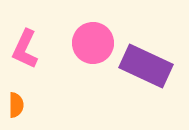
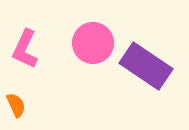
purple rectangle: rotated 9 degrees clockwise
orange semicircle: rotated 25 degrees counterclockwise
